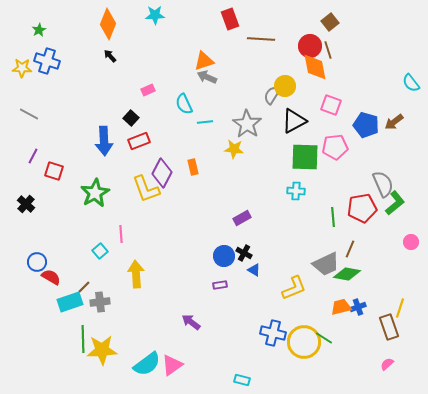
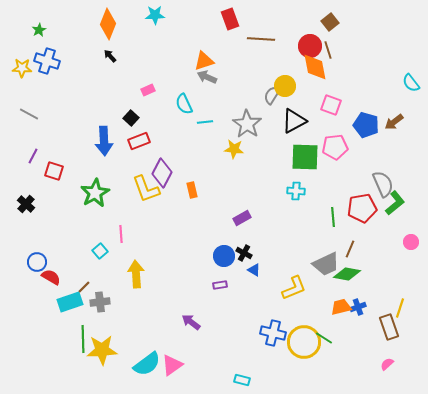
orange rectangle at (193, 167): moved 1 px left, 23 px down
